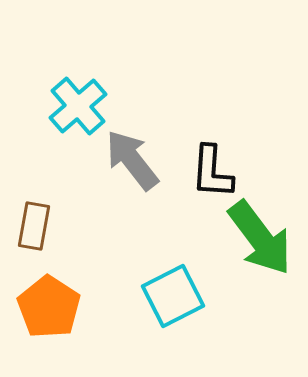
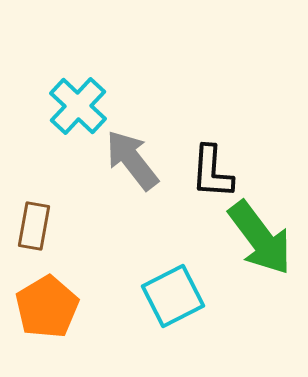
cyan cross: rotated 6 degrees counterclockwise
orange pentagon: moved 2 px left; rotated 8 degrees clockwise
